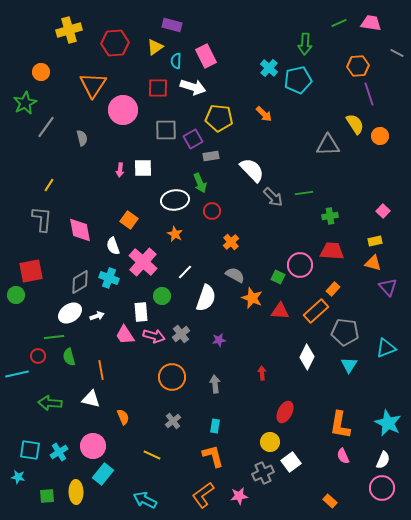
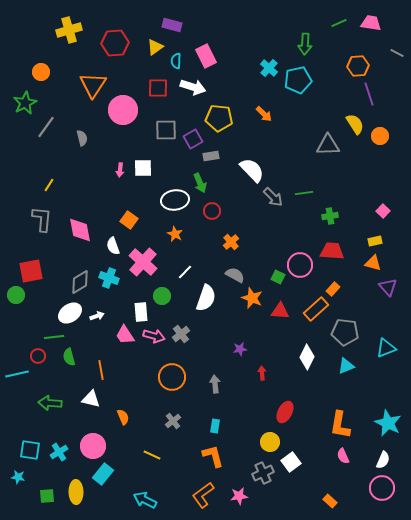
orange rectangle at (316, 311): moved 2 px up
purple star at (219, 340): moved 21 px right, 9 px down
cyan triangle at (349, 365): moved 3 px left, 1 px down; rotated 36 degrees clockwise
